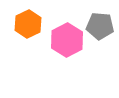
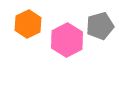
gray pentagon: rotated 20 degrees counterclockwise
